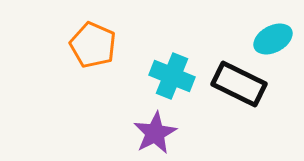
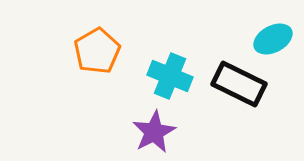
orange pentagon: moved 4 px right, 6 px down; rotated 18 degrees clockwise
cyan cross: moved 2 px left
purple star: moved 1 px left, 1 px up
